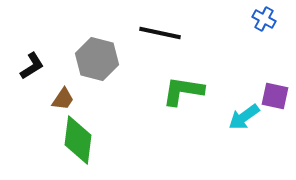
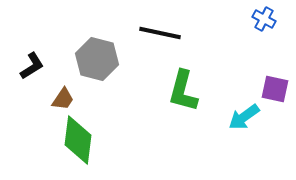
green L-shape: rotated 84 degrees counterclockwise
purple square: moved 7 px up
